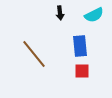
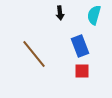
cyan semicircle: rotated 132 degrees clockwise
blue rectangle: rotated 15 degrees counterclockwise
